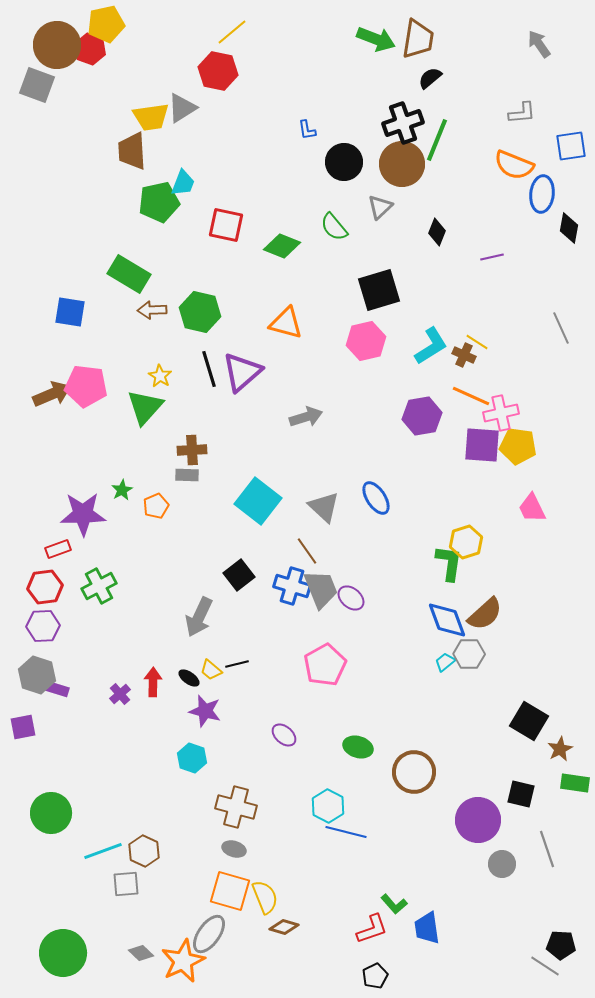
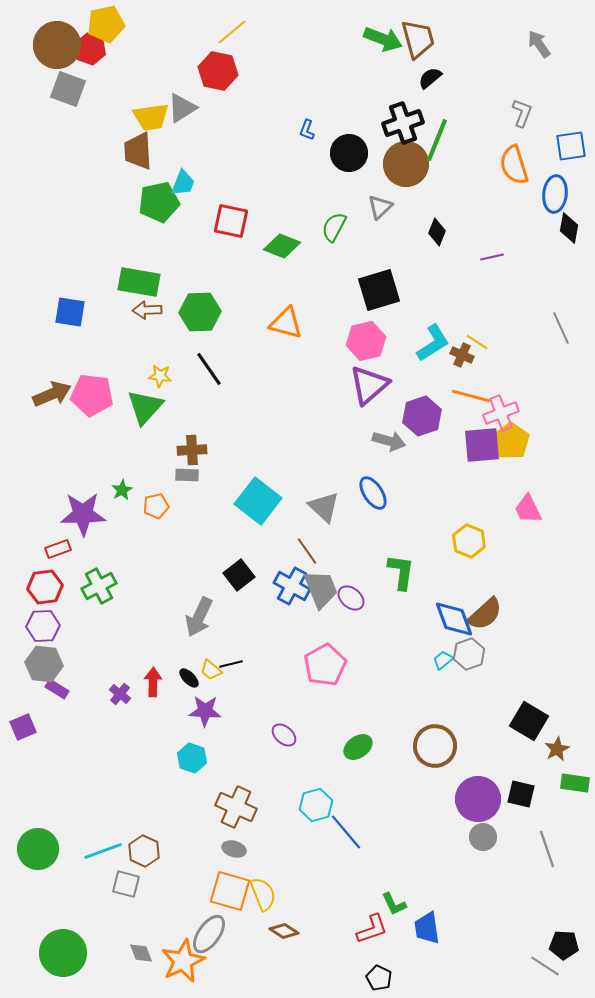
green arrow at (376, 39): moved 7 px right
brown trapezoid at (418, 39): rotated 24 degrees counterclockwise
gray square at (37, 85): moved 31 px right, 4 px down
gray L-shape at (522, 113): rotated 64 degrees counterclockwise
blue L-shape at (307, 130): rotated 30 degrees clockwise
brown trapezoid at (132, 151): moved 6 px right
black circle at (344, 162): moved 5 px right, 9 px up
brown circle at (402, 164): moved 4 px right
orange semicircle at (514, 165): rotated 51 degrees clockwise
blue ellipse at (542, 194): moved 13 px right
red square at (226, 225): moved 5 px right, 4 px up
green semicircle at (334, 227): rotated 68 degrees clockwise
green rectangle at (129, 274): moved 10 px right, 8 px down; rotated 21 degrees counterclockwise
brown arrow at (152, 310): moved 5 px left
green hexagon at (200, 312): rotated 15 degrees counterclockwise
cyan L-shape at (431, 346): moved 2 px right, 3 px up
brown cross at (464, 355): moved 2 px left
black line at (209, 369): rotated 18 degrees counterclockwise
purple triangle at (242, 372): moved 127 px right, 13 px down
yellow star at (160, 376): rotated 25 degrees counterclockwise
pink pentagon at (86, 386): moved 6 px right, 9 px down
orange line at (471, 396): rotated 9 degrees counterclockwise
pink cross at (501, 413): rotated 8 degrees counterclockwise
purple hexagon at (422, 416): rotated 9 degrees counterclockwise
gray arrow at (306, 417): moved 83 px right, 24 px down; rotated 32 degrees clockwise
purple square at (482, 445): rotated 9 degrees counterclockwise
yellow pentagon at (518, 446): moved 7 px left, 5 px up; rotated 27 degrees clockwise
blue ellipse at (376, 498): moved 3 px left, 5 px up
orange pentagon at (156, 506): rotated 10 degrees clockwise
pink trapezoid at (532, 508): moved 4 px left, 1 px down
yellow hexagon at (466, 542): moved 3 px right, 1 px up; rotated 20 degrees counterclockwise
green L-shape at (449, 563): moved 48 px left, 9 px down
blue cross at (292, 586): rotated 12 degrees clockwise
blue diamond at (447, 620): moved 7 px right, 1 px up
gray hexagon at (469, 654): rotated 20 degrees counterclockwise
cyan trapezoid at (445, 662): moved 2 px left, 2 px up
black line at (237, 664): moved 6 px left
gray hexagon at (37, 675): moved 7 px right, 11 px up; rotated 12 degrees counterclockwise
black ellipse at (189, 678): rotated 10 degrees clockwise
purple rectangle at (57, 689): rotated 15 degrees clockwise
purple cross at (120, 694): rotated 10 degrees counterclockwise
purple star at (205, 711): rotated 12 degrees counterclockwise
purple square at (23, 727): rotated 12 degrees counterclockwise
green ellipse at (358, 747): rotated 52 degrees counterclockwise
brown star at (560, 749): moved 3 px left
brown circle at (414, 772): moved 21 px right, 26 px up
cyan hexagon at (328, 806): moved 12 px left, 1 px up; rotated 16 degrees clockwise
brown cross at (236, 807): rotated 9 degrees clockwise
green circle at (51, 813): moved 13 px left, 36 px down
purple circle at (478, 820): moved 21 px up
blue line at (346, 832): rotated 36 degrees clockwise
gray circle at (502, 864): moved 19 px left, 27 px up
gray square at (126, 884): rotated 20 degrees clockwise
yellow semicircle at (265, 897): moved 2 px left, 3 px up
green L-shape at (394, 904): rotated 16 degrees clockwise
brown diamond at (284, 927): moved 4 px down; rotated 16 degrees clockwise
black pentagon at (561, 945): moved 3 px right
gray diamond at (141, 953): rotated 25 degrees clockwise
black pentagon at (375, 976): moved 4 px right, 2 px down; rotated 20 degrees counterclockwise
